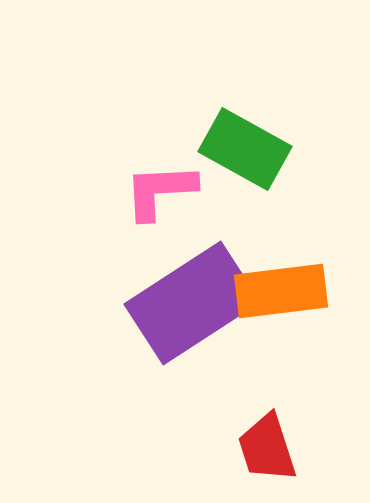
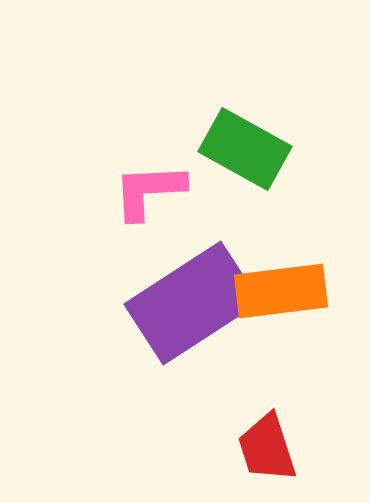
pink L-shape: moved 11 px left
